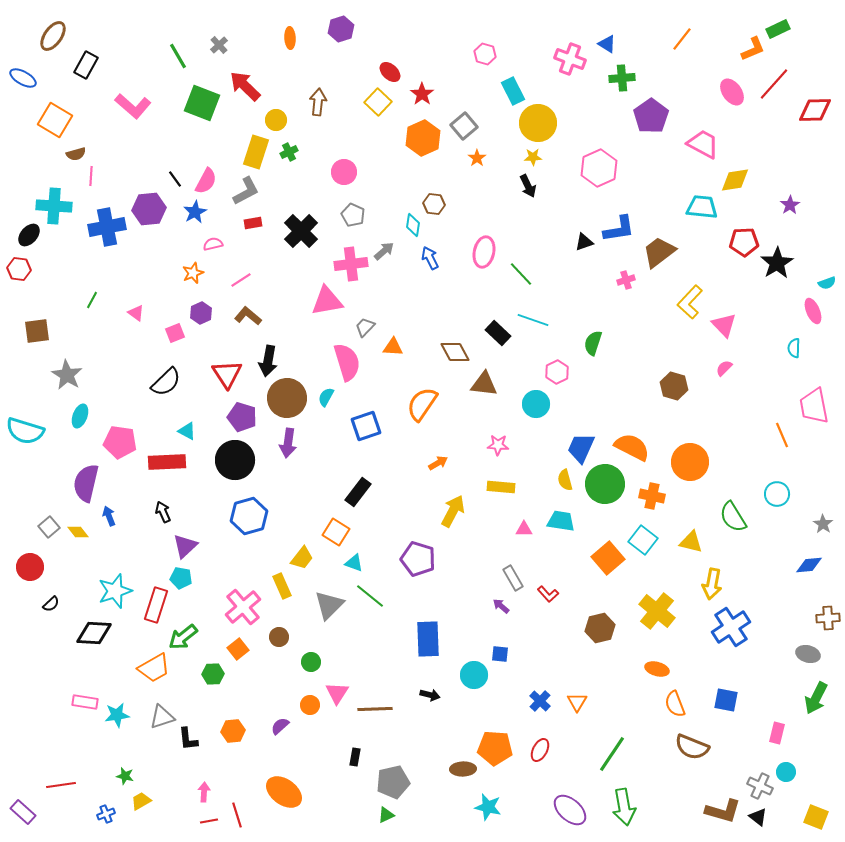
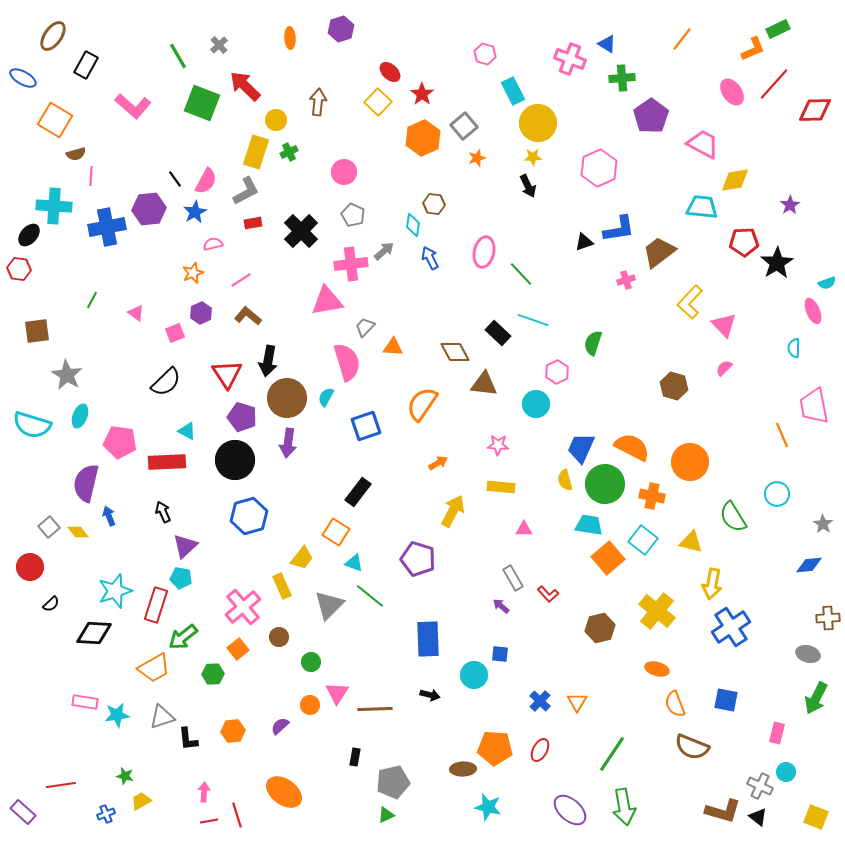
orange star at (477, 158): rotated 18 degrees clockwise
cyan semicircle at (25, 431): moved 7 px right, 6 px up
cyan trapezoid at (561, 521): moved 28 px right, 4 px down
